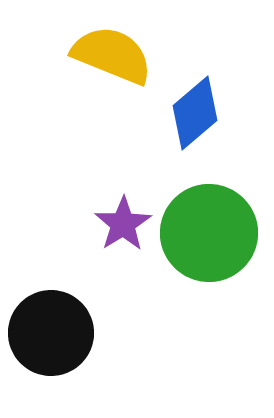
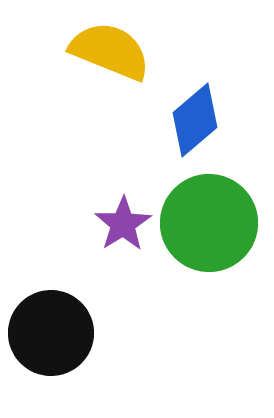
yellow semicircle: moved 2 px left, 4 px up
blue diamond: moved 7 px down
green circle: moved 10 px up
